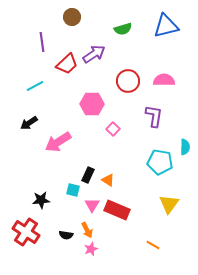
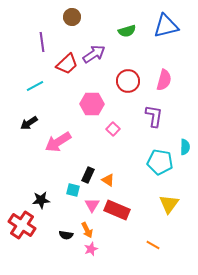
green semicircle: moved 4 px right, 2 px down
pink semicircle: rotated 105 degrees clockwise
red cross: moved 4 px left, 7 px up
